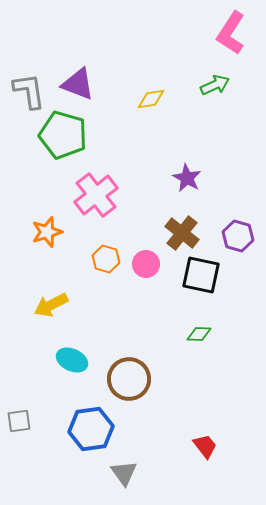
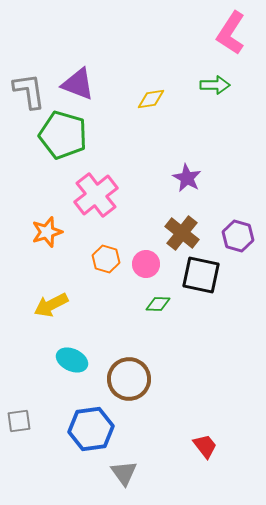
green arrow: rotated 24 degrees clockwise
green diamond: moved 41 px left, 30 px up
